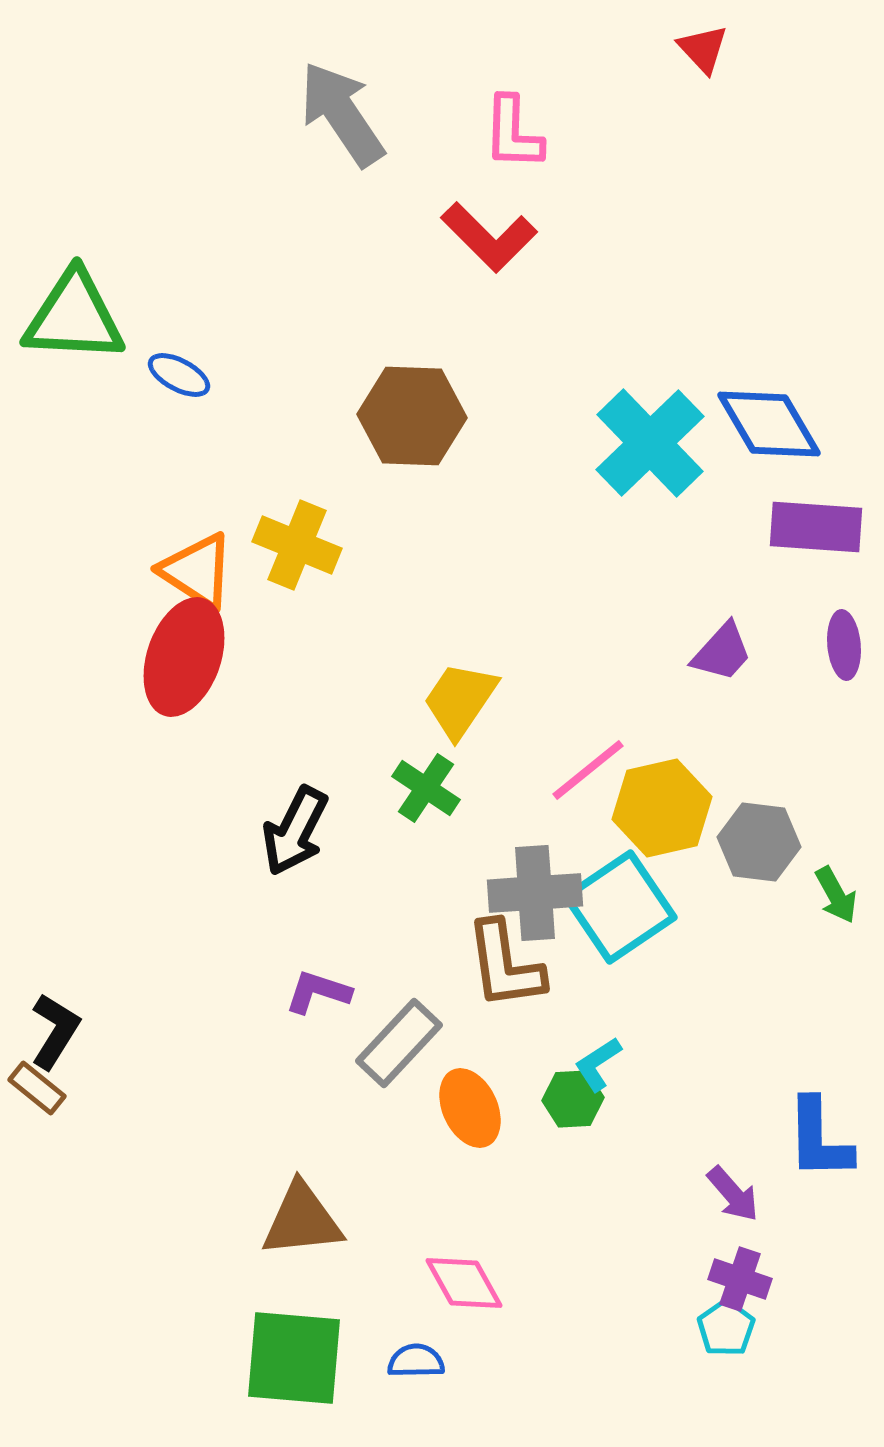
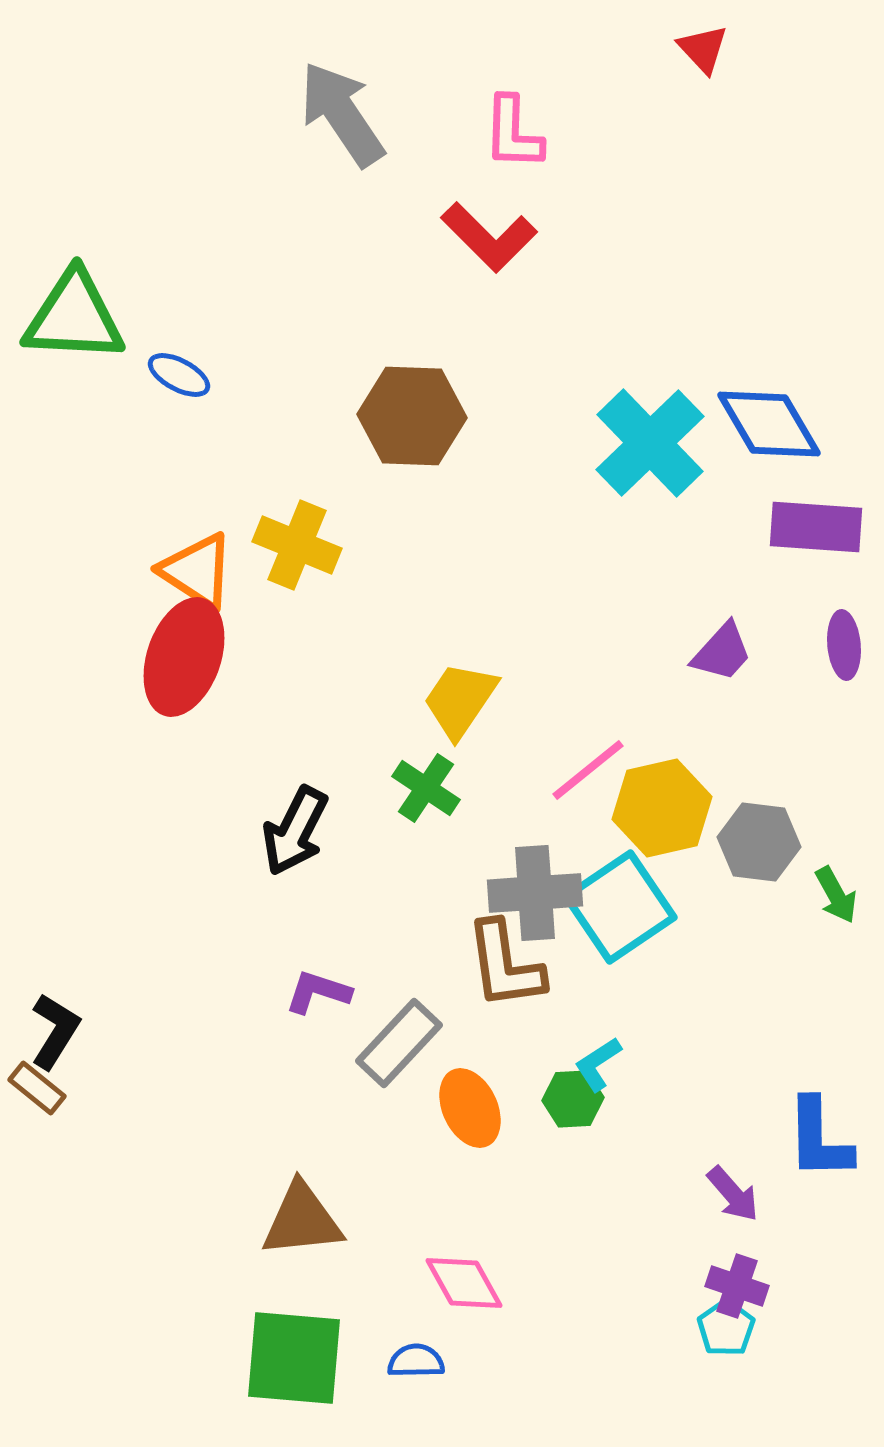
purple cross: moved 3 px left, 7 px down
